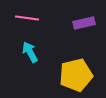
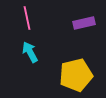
pink line: rotated 70 degrees clockwise
